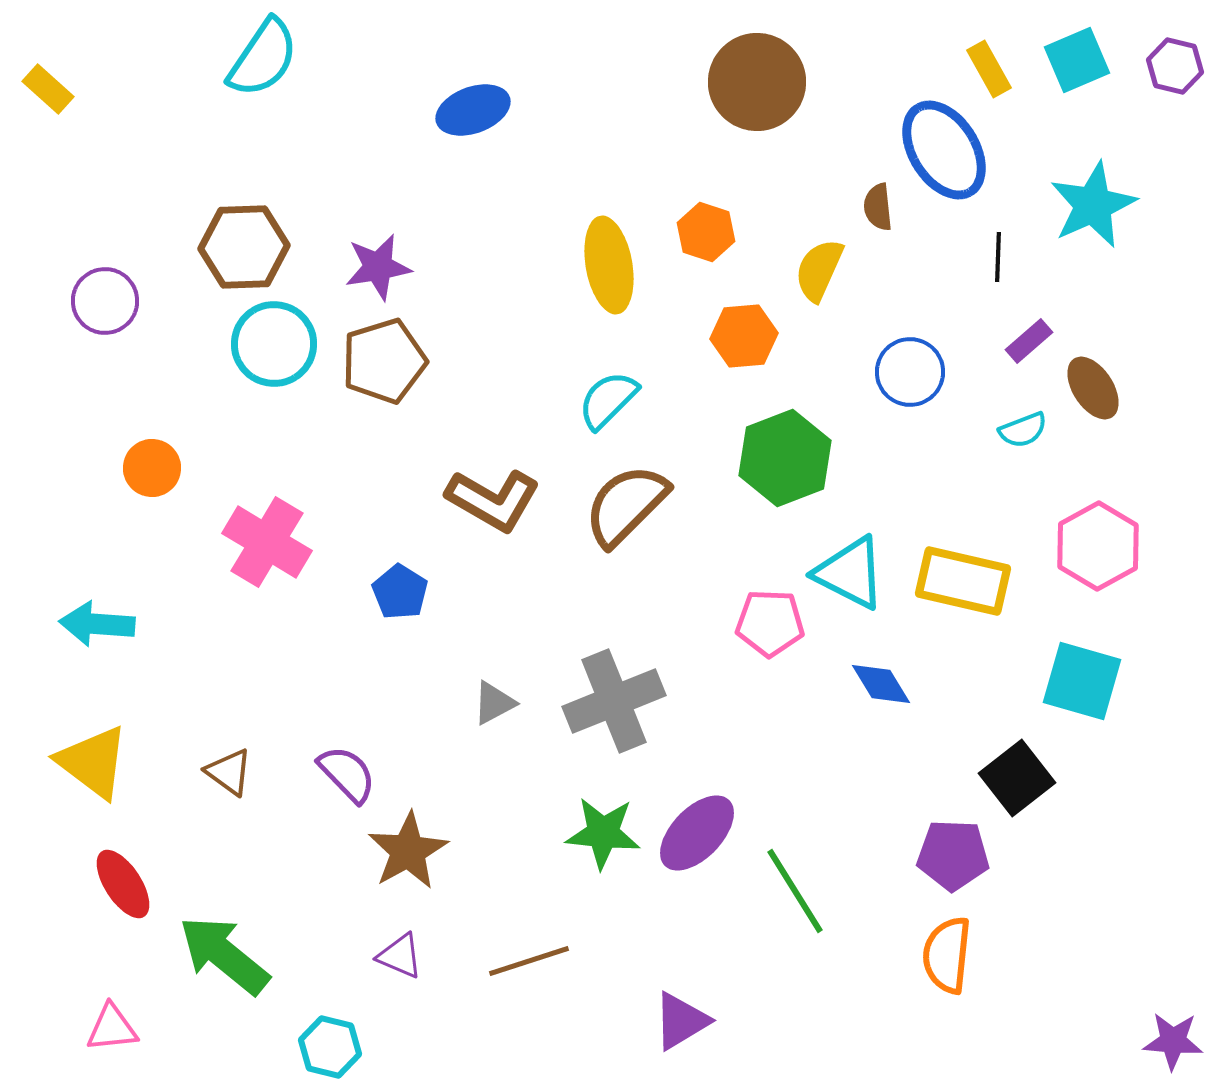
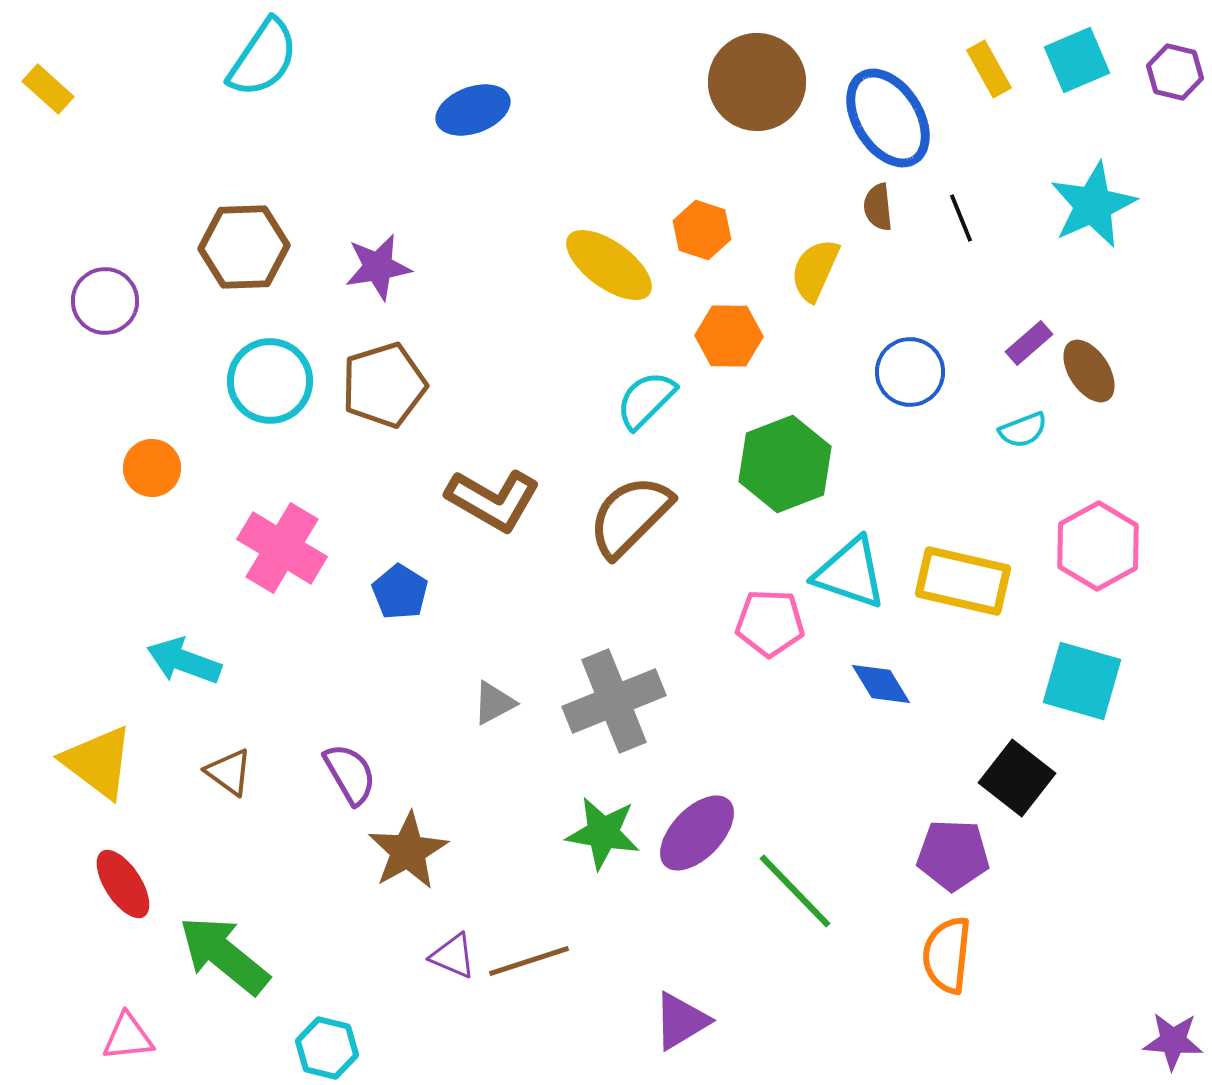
purple hexagon at (1175, 66): moved 6 px down
blue ellipse at (944, 150): moved 56 px left, 32 px up
orange hexagon at (706, 232): moved 4 px left, 2 px up
black line at (998, 257): moved 37 px left, 39 px up; rotated 24 degrees counterclockwise
yellow ellipse at (609, 265): rotated 44 degrees counterclockwise
yellow semicircle at (819, 270): moved 4 px left
orange hexagon at (744, 336): moved 15 px left; rotated 6 degrees clockwise
purple rectangle at (1029, 341): moved 2 px down
cyan circle at (274, 344): moved 4 px left, 37 px down
brown pentagon at (384, 361): moved 24 px down
brown ellipse at (1093, 388): moved 4 px left, 17 px up
cyan semicircle at (608, 400): moved 38 px right
green hexagon at (785, 458): moved 6 px down
brown semicircle at (626, 505): moved 4 px right, 11 px down
pink cross at (267, 542): moved 15 px right, 6 px down
cyan triangle at (850, 573): rotated 8 degrees counterclockwise
cyan arrow at (97, 624): moved 87 px right, 37 px down; rotated 16 degrees clockwise
yellow triangle at (93, 762): moved 5 px right
purple semicircle at (347, 774): moved 3 px right; rotated 14 degrees clockwise
black square at (1017, 778): rotated 14 degrees counterclockwise
green star at (603, 833): rotated 4 degrees clockwise
green line at (795, 891): rotated 12 degrees counterclockwise
purple triangle at (400, 956): moved 53 px right
pink triangle at (112, 1028): moved 16 px right, 9 px down
cyan hexagon at (330, 1047): moved 3 px left, 1 px down
